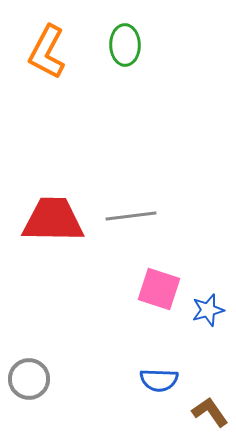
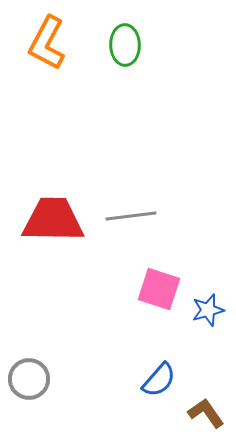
orange L-shape: moved 9 px up
blue semicircle: rotated 51 degrees counterclockwise
brown L-shape: moved 4 px left, 1 px down
